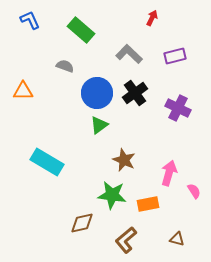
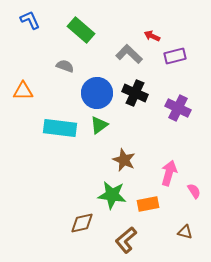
red arrow: moved 18 px down; rotated 91 degrees counterclockwise
black cross: rotated 30 degrees counterclockwise
cyan rectangle: moved 13 px right, 34 px up; rotated 24 degrees counterclockwise
brown triangle: moved 8 px right, 7 px up
